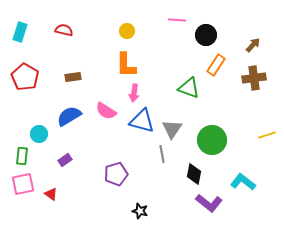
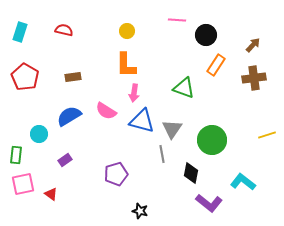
green triangle: moved 5 px left
green rectangle: moved 6 px left, 1 px up
black diamond: moved 3 px left, 1 px up
